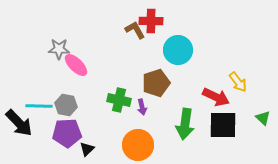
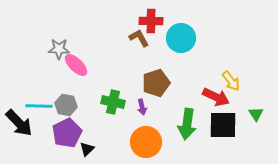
brown L-shape: moved 4 px right, 8 px down
cyan circle: moved 3 px right, 12 px up
yellow arrow: moved 7 px left, 1 px up
green cross: moved 6 px left, 2 px down
green triangle: moved 7 px left, 4 px up; rotated 14 degrees clockwise
green arrow: moved 2 px right
purple pentagon: rotated 24 degrees counterclockwise
orange circle: moved 8 px right, 3 px up
